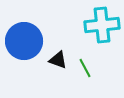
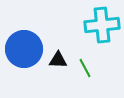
blue circle: moved 8 px down
black triangle: rotated 18 degrees counterclockwise
